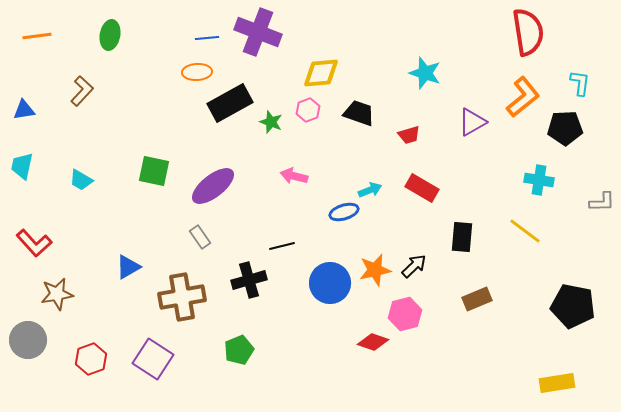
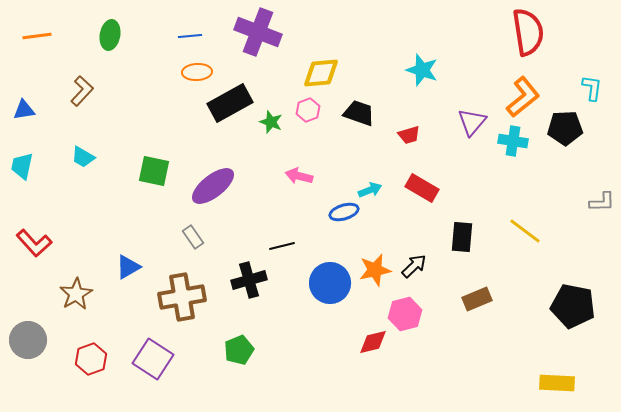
blue line at (207, 38): moved 17 px left, 2 px up
cyan star at (425, 73): moved 3 px left, 3 px up
cyan L-shape at (580, 83): moved 12 px right, 5 px down
purple triangle at (472, 122): rotated 20 degrees counterclockwise
pink arrow at (294, 176): moved 5 px right
cyan trapezoid at (81, 180): moved 2 px right, 23 px up
cyan cross at (539, 180): moved 26 px left, 39 px up
gray rectangle at (200, 237): moved 7 px left
brown star at (57, 294): moved 19 px right; rotated 20 degrees counterclockwise
red diamond at (373, 342): rotated 32 degrees counterclockwise
yellow rectangle at (557, 383): rotated 12 degrees clockwise
